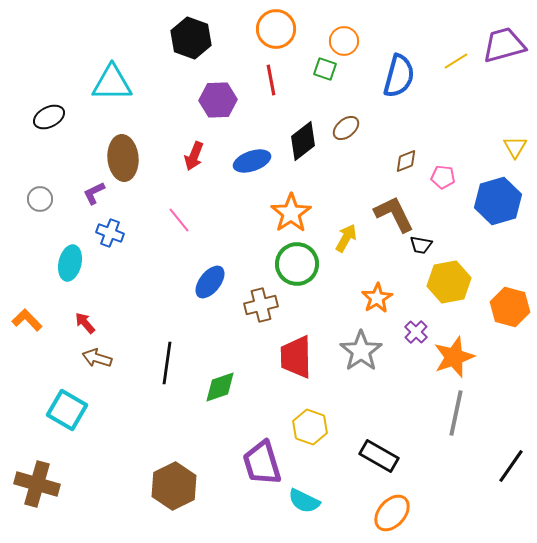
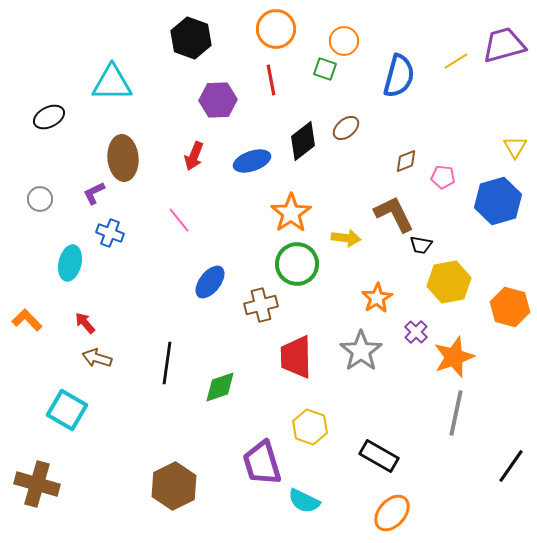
yellow arrow at (346, 238): rotated 68 degrees clockwise
